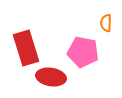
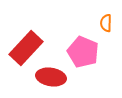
red rectangle: rotated 60 degrees clockwise
pink pentagon: rotated 12 degrees clockwise
